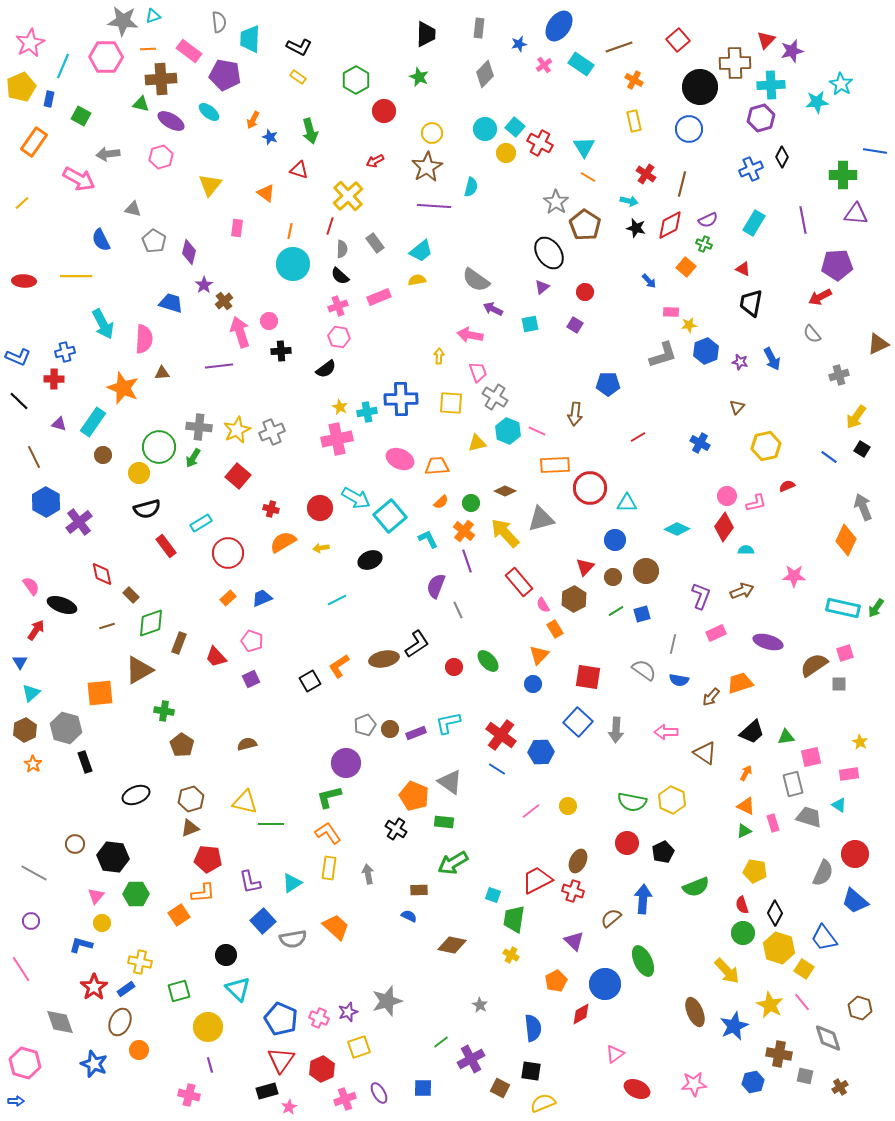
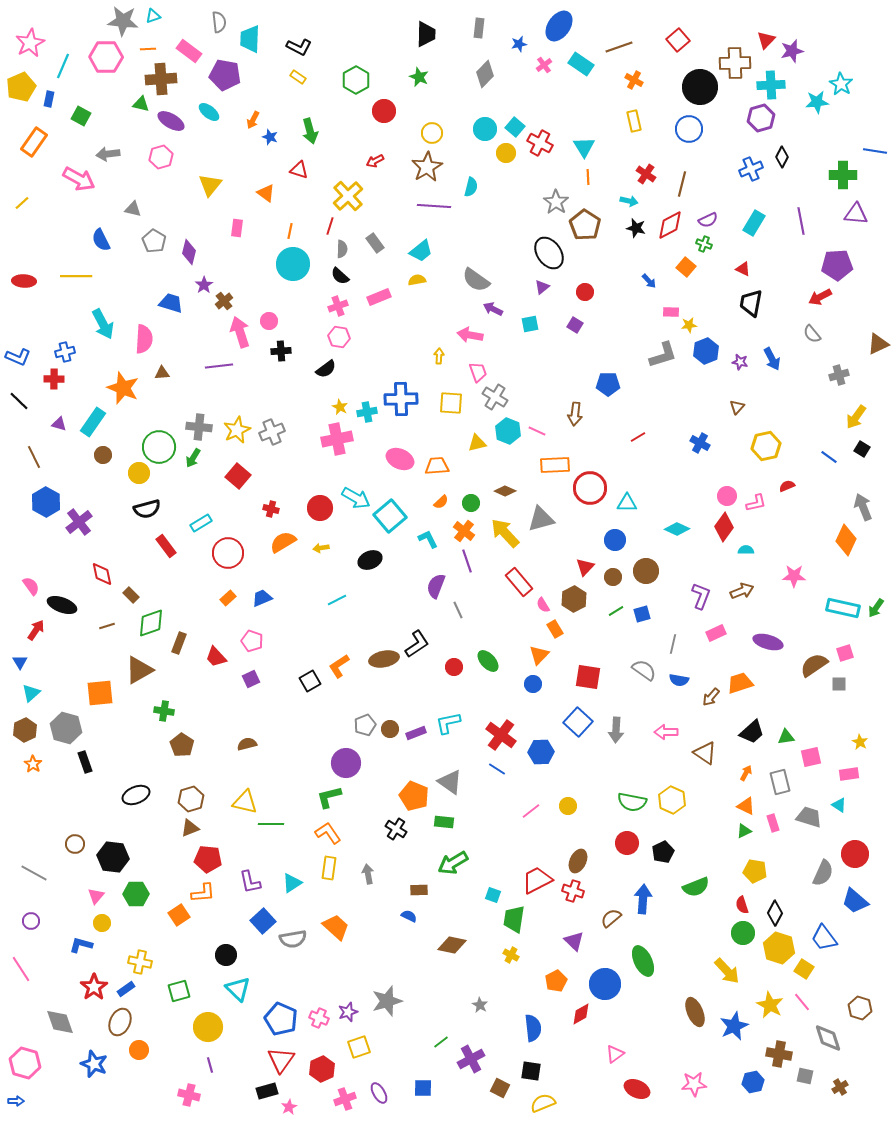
orange line at (588, 177): rotated 56 degrees clockwise
purple line at (803, 220): moved 2 px left, 1 px down
gray rectangle at (793, 784): moved 13 px left, 2 px up
